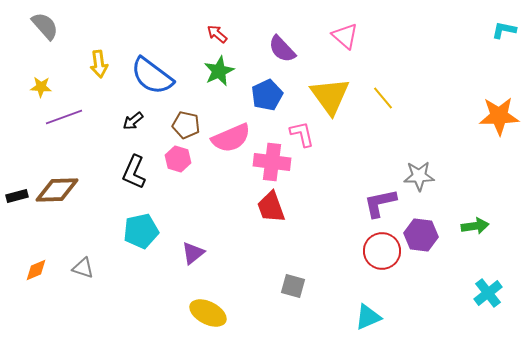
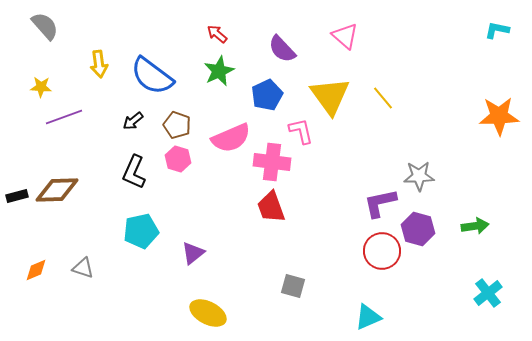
cyan L-shape: moved 7 px left
brown pentagon: moved 9 px left; rotated 8 degrees clockwise
pink L-shape: moved 1 px left, 3 px up
purple hexagon: moved 3 px left, 6 px up; rotated 8 degrees clockwise
